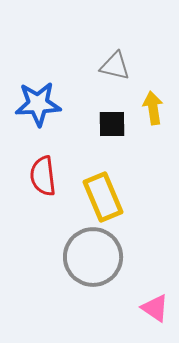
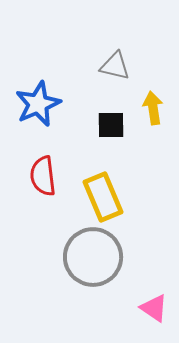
blue star: rotated 21 degrees counterclockwise
black square: moved 1 px left, 1 px down
pink triangle: moved 1 px left
